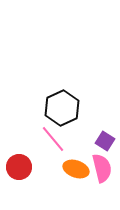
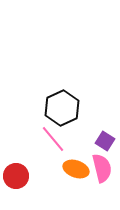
red circle: moved 3 px left, 9 px down
